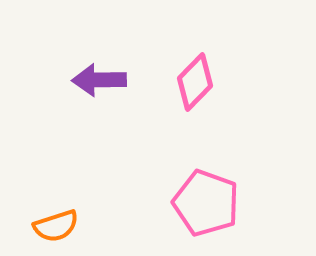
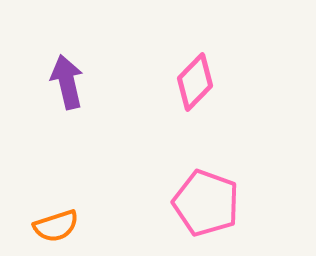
purple arrow: moved 32 px left, 2 px down; rotated 78 degrees clockwise
